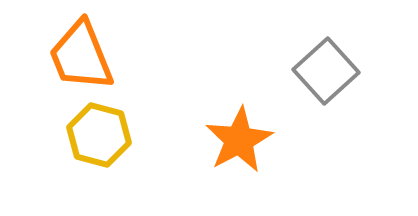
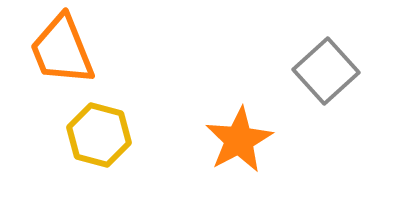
orange trapezoid: moved 19 px left, 6 px up
